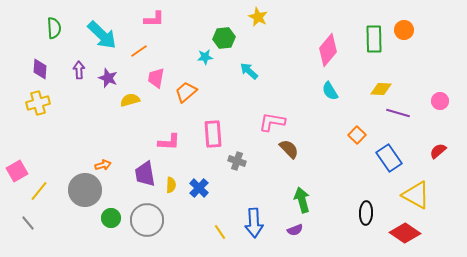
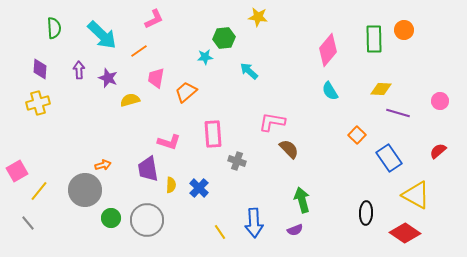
yellow star at (258, 17): rotated 18 degrees counterclockwise
pink L-shape at (154, 19): rotated 25 degrees counterclockwise
pink L-shape at (169, 142): rotated 15 degrees clockwise
purple trapezoid at (145, 174): moved 3 px right, 5 px up
